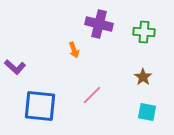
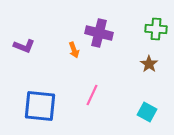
purple cross: moved 9 px down
green cross: moved 12 px right, 3 px up
purple L-shape: moved 9 px right, 21 px up; rotated 20 degrees counterclockwise
brown star: moved 6 px right, 13 px up
pink line: rotated 20 degrees counterclockwise
cyan square: rotated 18 degrees clockwise
